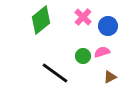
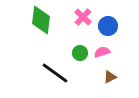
green diamond: rotated 44 degrees counterclockwise
green circle: moved 3 px left, 3 px up
